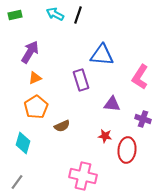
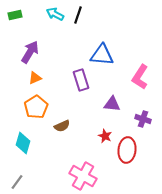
red star: rotated 16 degrees clockwise
pink cross: rotated 16 degrees clockwise
